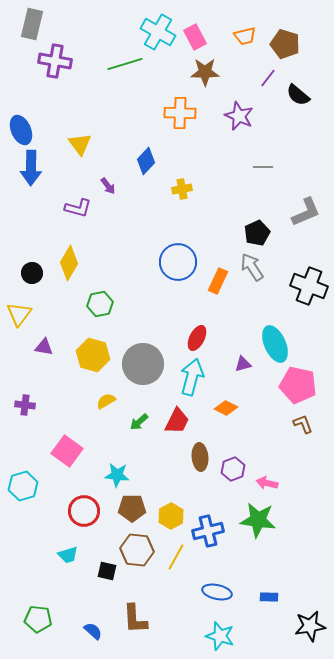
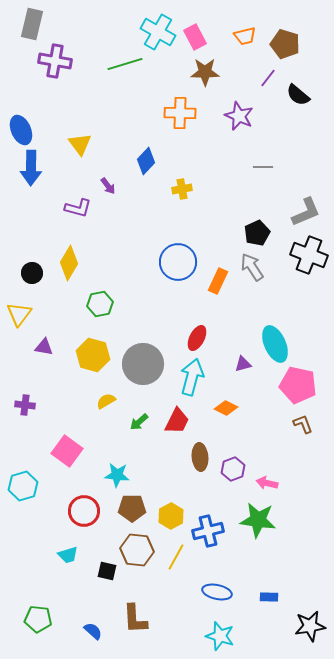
black cross at (309, 286): moved 31 px up
